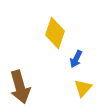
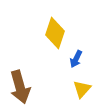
yellow triangle: moved 1 px left, 1 px down
